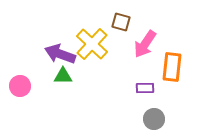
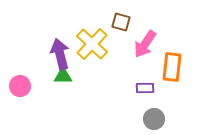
purple arrow: rotated 56 degrees clockwise
